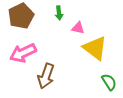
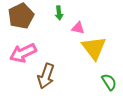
yellow triangle: moved 1 px left; rotated 16 degrees clockwise
